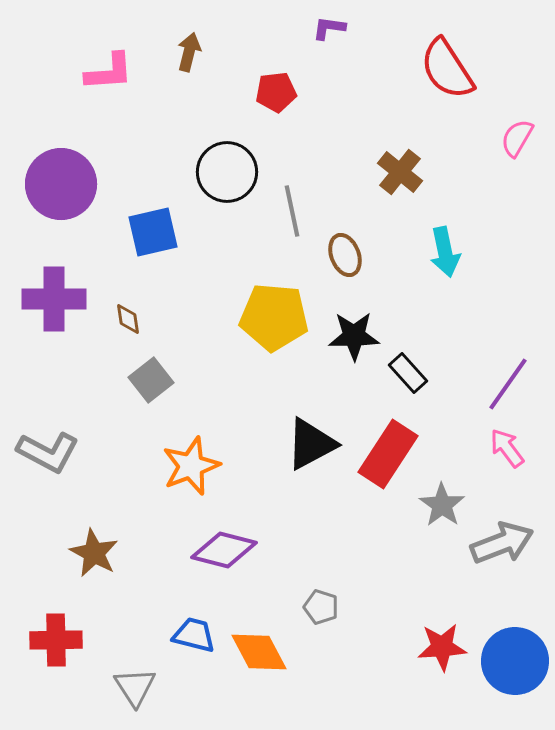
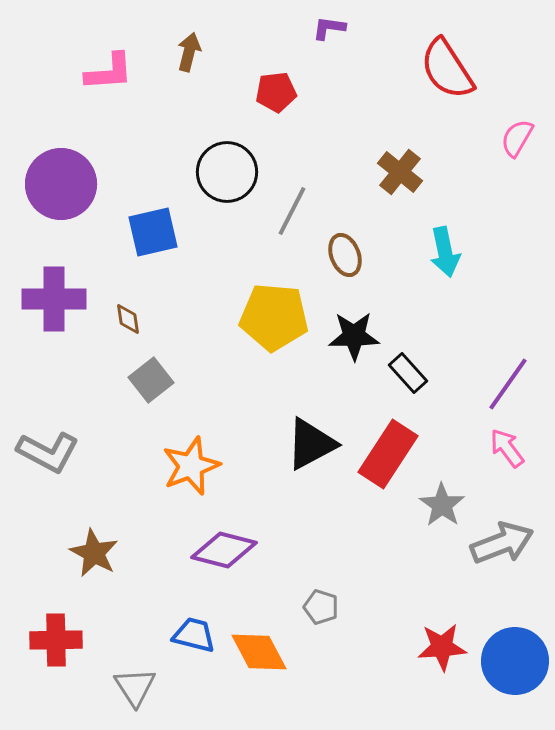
gray line: rotated 39 degrees clockwise
